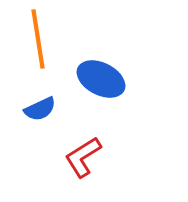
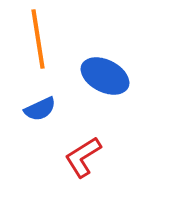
blue ellipse: moved 4 px right, 3 px up
